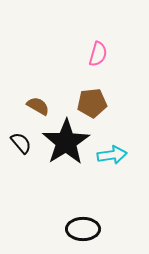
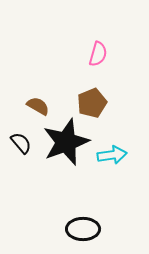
brown pentagon: rotated 16 degrees counterclockwise
black star: rotated 12 degrees clockwise
